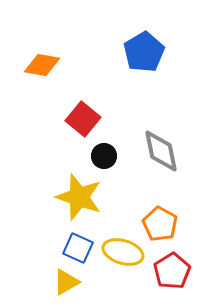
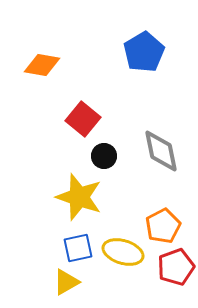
orange pentagon: moved 3 px right, 2 px down; rotated 16 degrees clockwise
blue square: rotated 36 degrees counterclockwise
red pentagon: moved 4 px right, 4 px up; rotated 12 degrees clockwise
